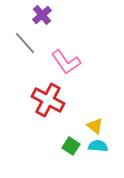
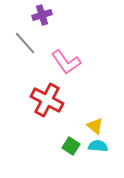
purple cross: rotated 24 degrees clockwise
red cross: moved 1 px left
